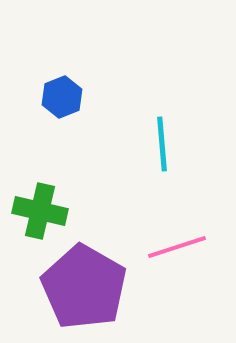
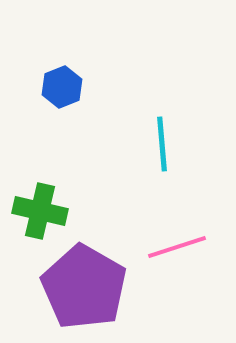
blue hexagon: moved 10 px up
